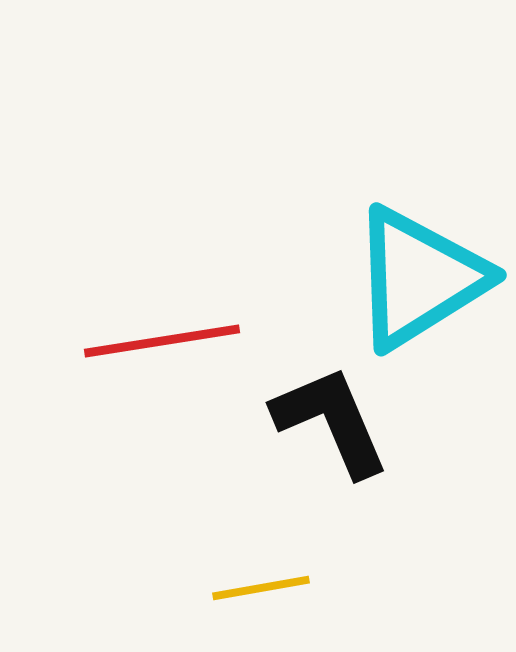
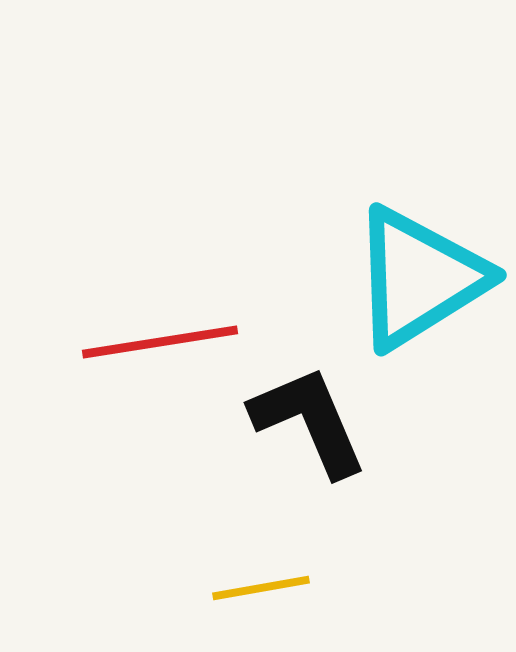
red line: moved 2 px left, 1 px down
black L-shape: moved 22 px left
